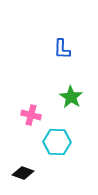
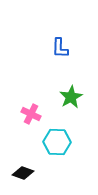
blue L-shape: moved 2 px left, 1 px up
green star: rotated 10 degrees clockwise
pink cross: moved 1 px up; rotated 12 degrees clockwise
